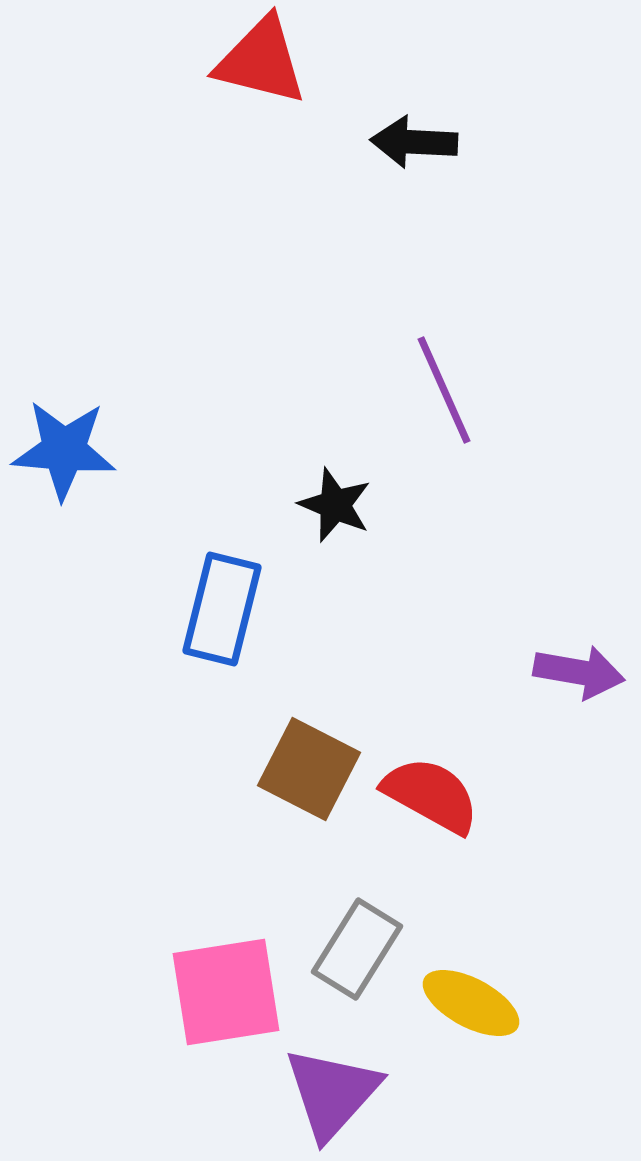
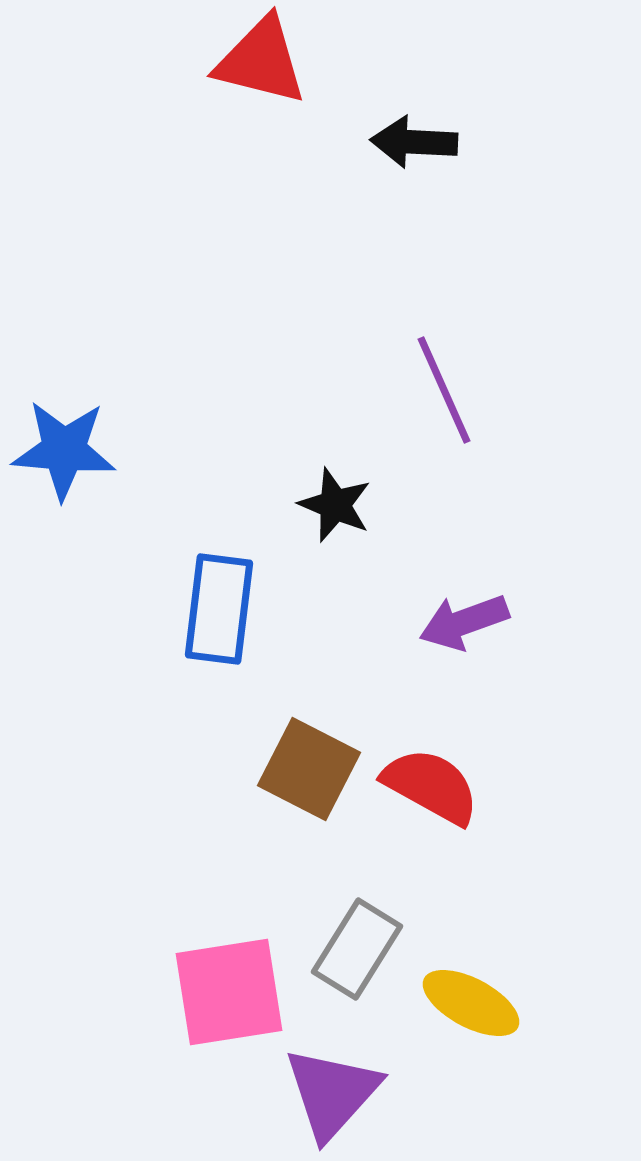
blue rectangle: moved 3 px left; rotated 7 degrees counterclockwise
purple arrow: moved 115 px left, 50 px up; rotated 150 degrees clockwise
red semicircle: moved 9 px up
pink square: moved 3 px right
